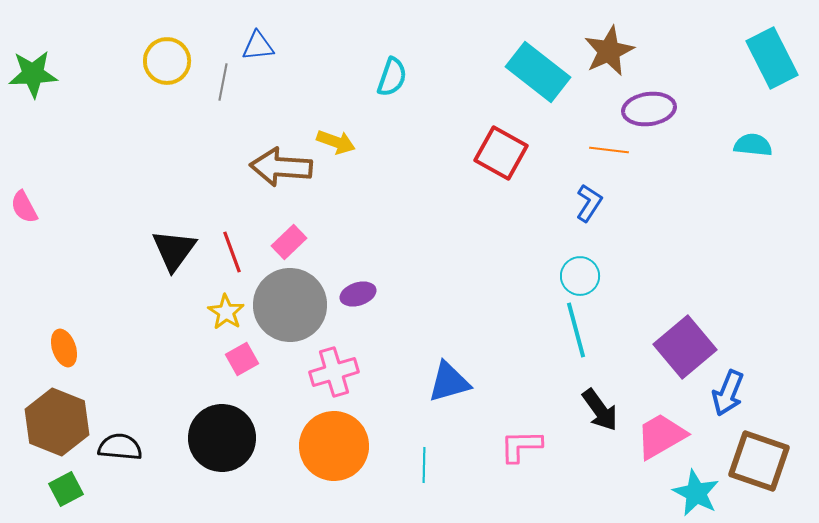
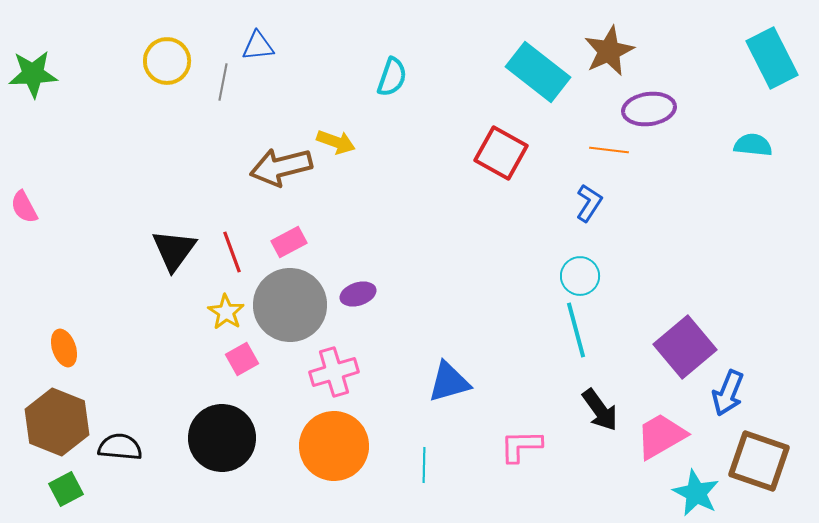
brown arrow at (281, 167): rotated 18 degrees counterclockwise
pink rectangle at (289, 242): rotated 16 degrees clockwise
